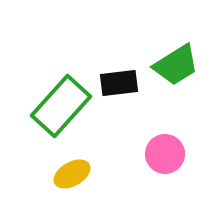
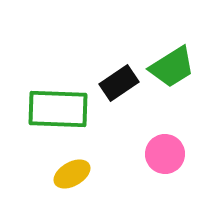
green trapezoid: moved 4 px left, 2 px down
black rectangle: rotated 27 degrees counterclockwise
green rectangle: moved 3 px left, 3 px down; rotated 50 degrees clockwise
